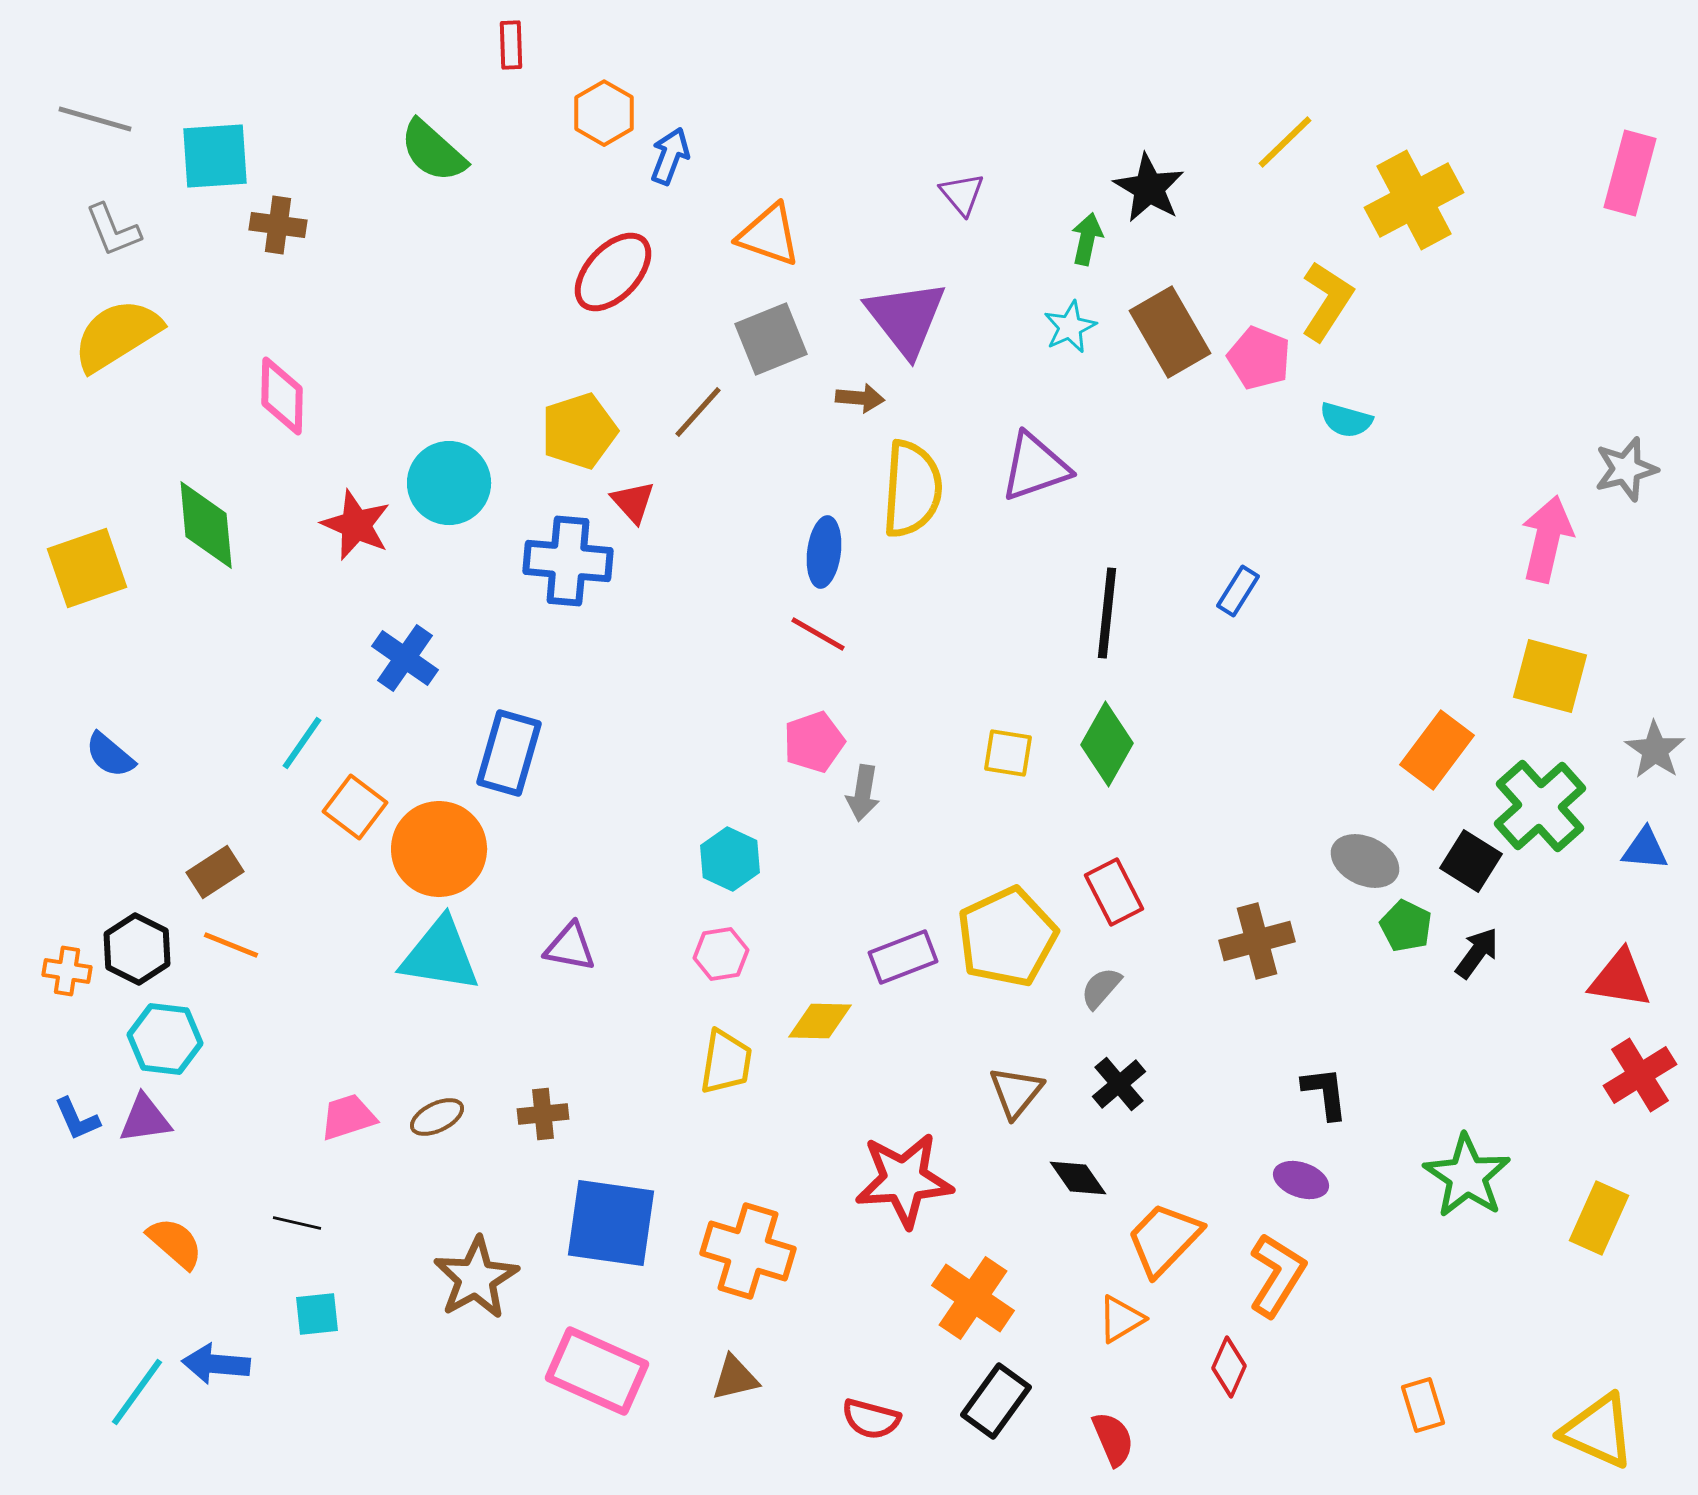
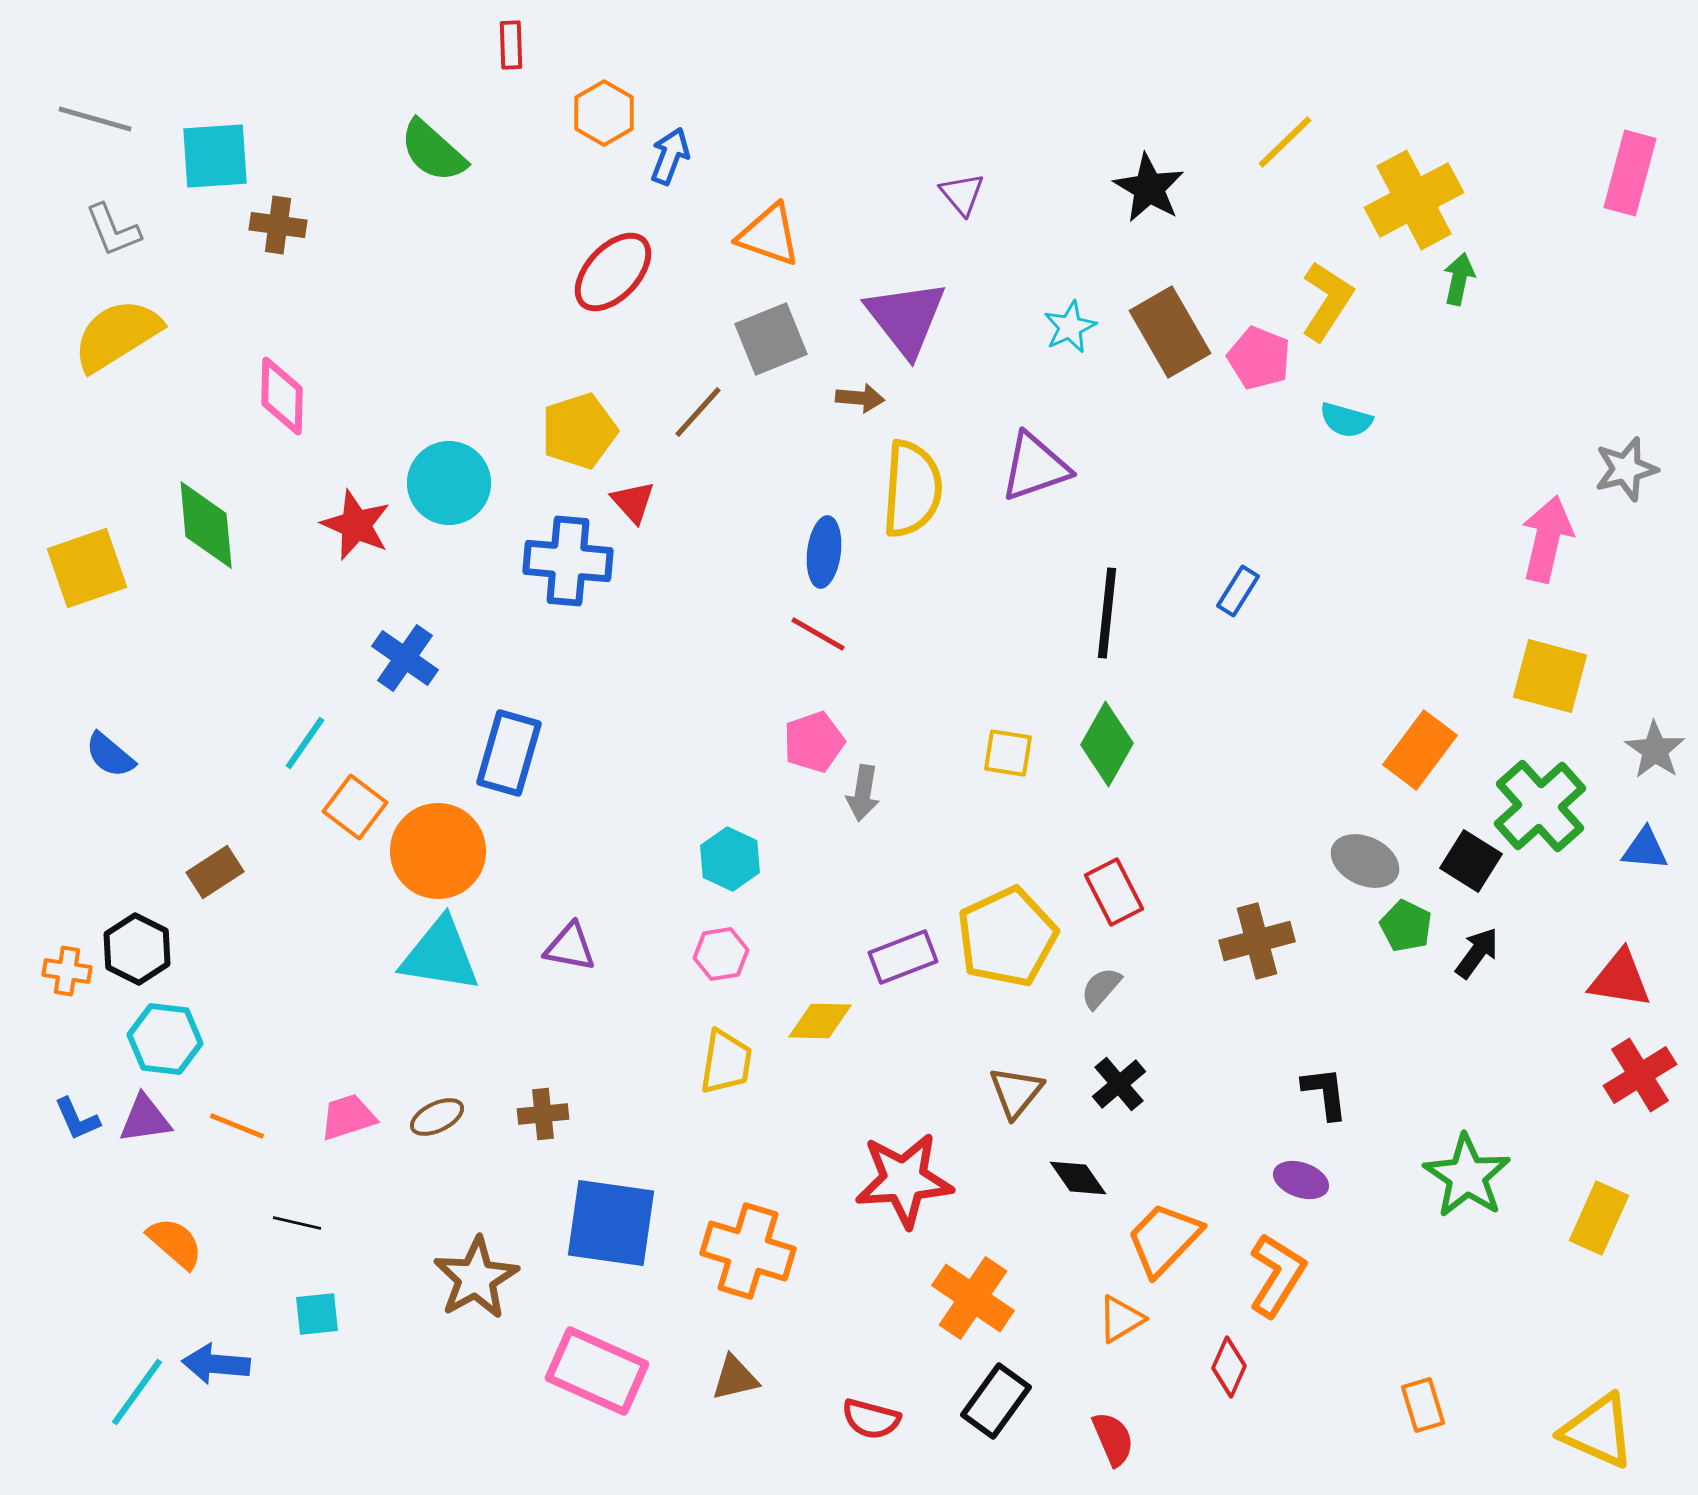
green arrow at (1087, 239): moved 372 px right, 40 px down
cyan line at (302, 743): moved 3 px right
orange rectangle at (1437, 750): moved 17 px left
orange circle at (439, 849): moved 1 px left, 2 px down
orange line at (231, 945): moved 6 px right, 181 px down
